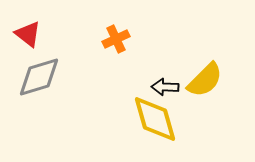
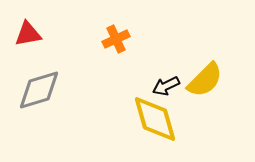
red triangle: rotated 48 degrees counterclockwise
gray diamond: moved 13 px down
black arrow: moved 1 px right, 1 px up; rotated 28 degrees counterclockwise
